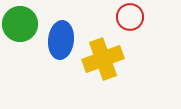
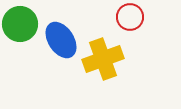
blue ellipse: rotated 39 degrees counterclockwise
